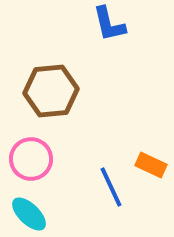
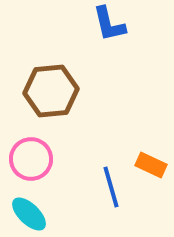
blue line: rotated 9 degrees clockwise
